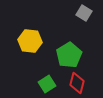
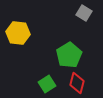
yellow hexagon: moved 12 px left, 8 px up
